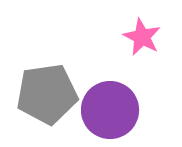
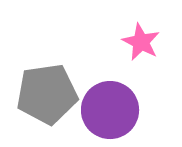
pink star: moved 1 px left, 5 px down
